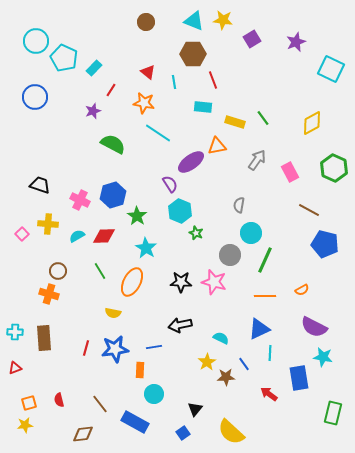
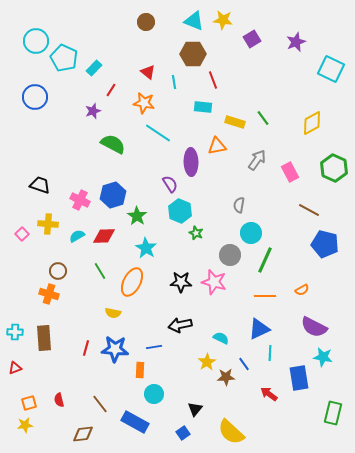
purple ellipse at (191, 162): rotated 56 degrees counterclockwise
blue star at (115, 349): rotated 12 degrees clockwise
